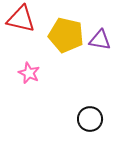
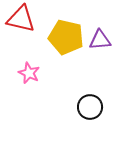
yellow pentagon: moved 2 px down
purple triangle: rotated 15 degrees counterclockwise
black circle: moved 12 px up
